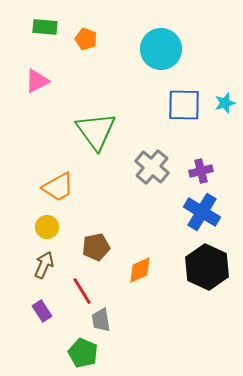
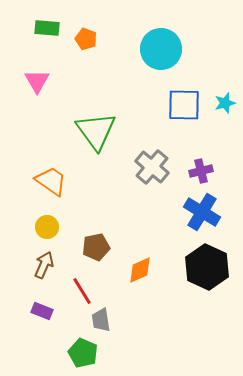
green rectangle: moved 2 px right, 1 px down
pink triangle: rotated 32 degrees counterclockwise
orange trapezoid: moved 7 px left, 6 px up; rotated 116 degrees counterclockwise
purple rectangle: rotated 35 degrees counterclockwise
